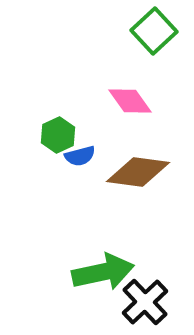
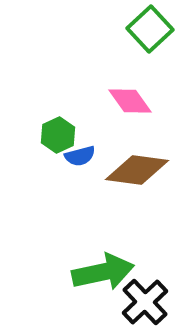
green square: moved 4 px left, 2 px up
brown diamond: moved 1 px left, 2 px up
